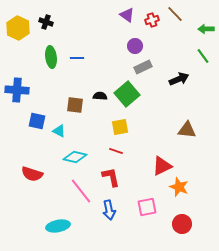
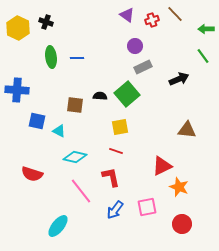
blue arrow: moved 6 px right; rotated 48 degrees clockwise
cyan ellipse: rotated 40 degrees counterclockwise
